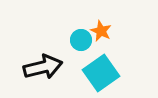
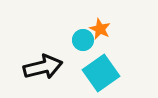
orange star: moved 1 px left, 2 px up
cyan circle: moved 2 px right
